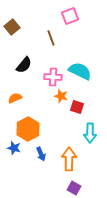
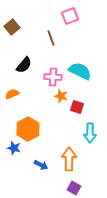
orange semicircle: moved 3 px left, 4 px up
blue arrow: moved 11 px down; rotated 40 degrees counterclockwise
